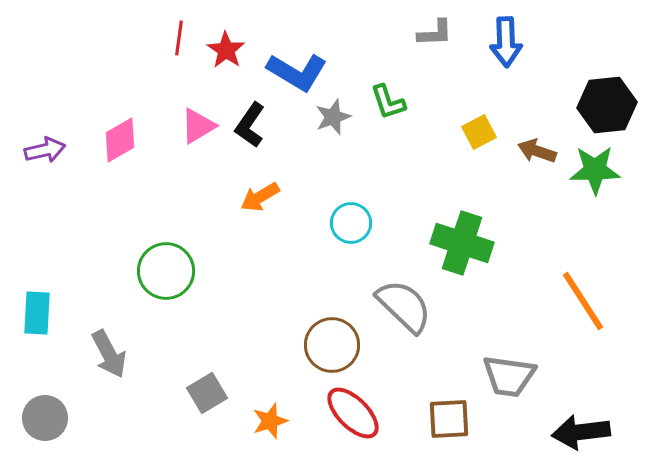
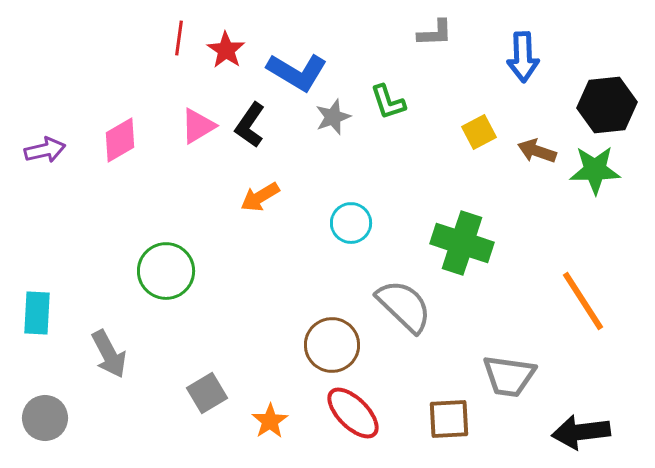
blue arrow: moved 17 px right, 15 px down
orange star: rotated 15 degrees counterclockwise
